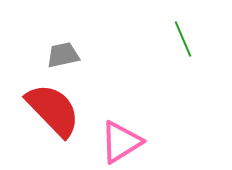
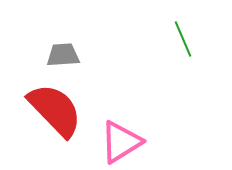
gray trapezoid: rotated 8 degrees clockwise
red semicircle: moved 2 px right
